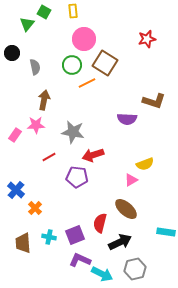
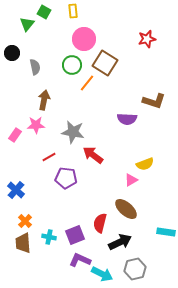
orange line: rotated 24 degrees counterclockwise
red arrow: rotated 55 degrees clockwise
purple pentagon: moved 11 px left, 1 px down
orange cross: moved 10 px left, 13 px down
